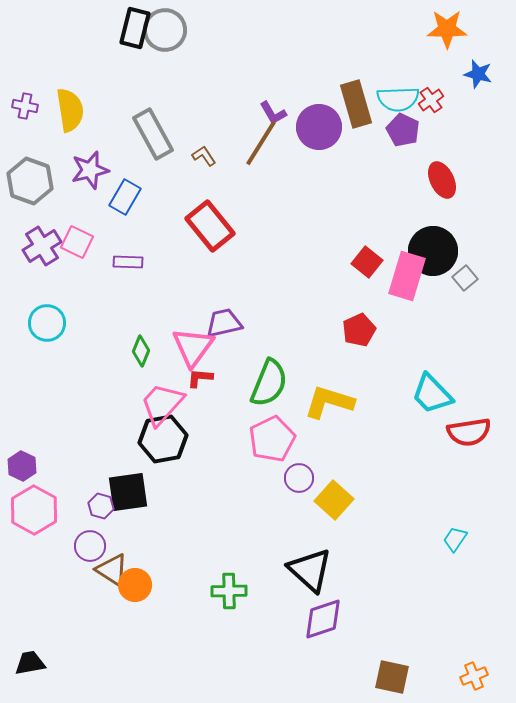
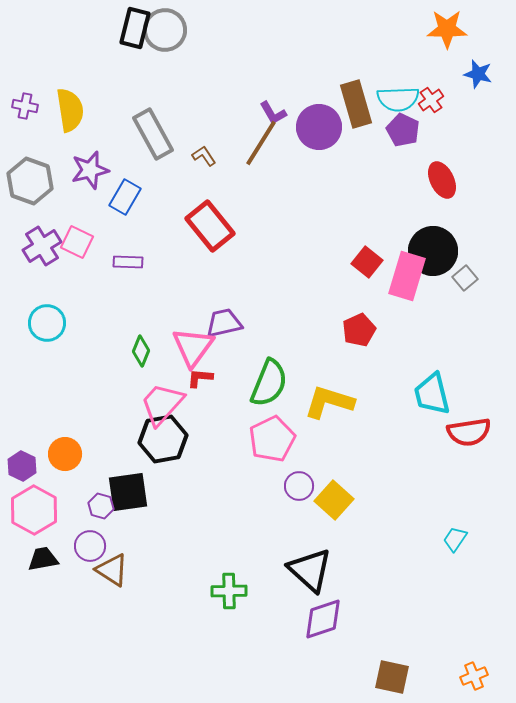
cyan trapezoid at (432, 394): rotated 30 degrees clockwise
purple circle at (299, 478): moved 8 px down
orange circle at (135, 585): moved 70 px left, 131 px up
black trapezoid at (30, 663): moved 13 px right, 104 px up
